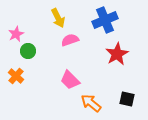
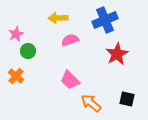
yellow arrow: rotated 114 degrees clockwise
